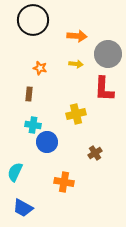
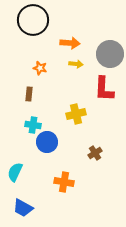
orange arrow: moved 7 px left, 7 px down
gray circle: moved 2 px right
